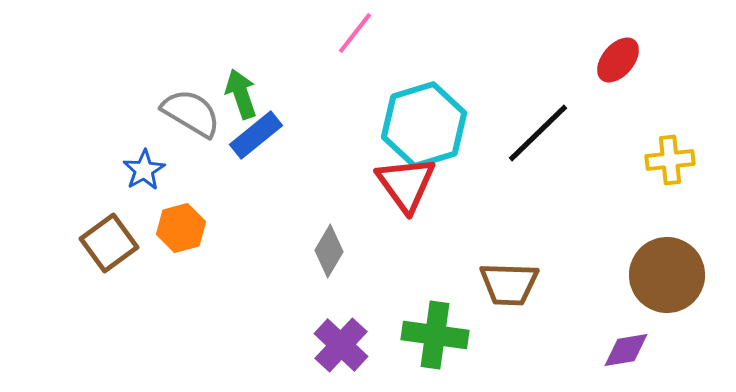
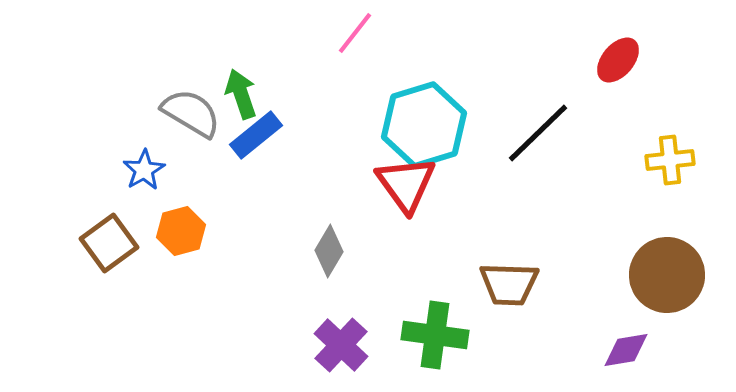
orange hexagon: moved 3 px down
